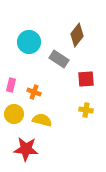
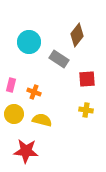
red square: moved 1 px right
red star: moved 2 px down
